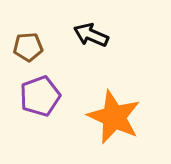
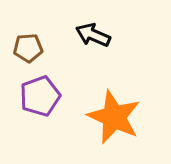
black arrow: moved 2 px right
brown pentagon: moved 1 px down
